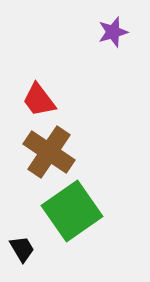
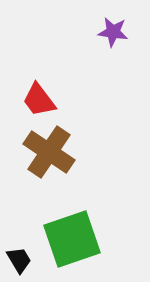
purple star: rotated 24 degrees clockwise
green square: moved 28 px down; rotated 16 degrees clockwise
black trapezoid: moved 3 px left, 11 px down
